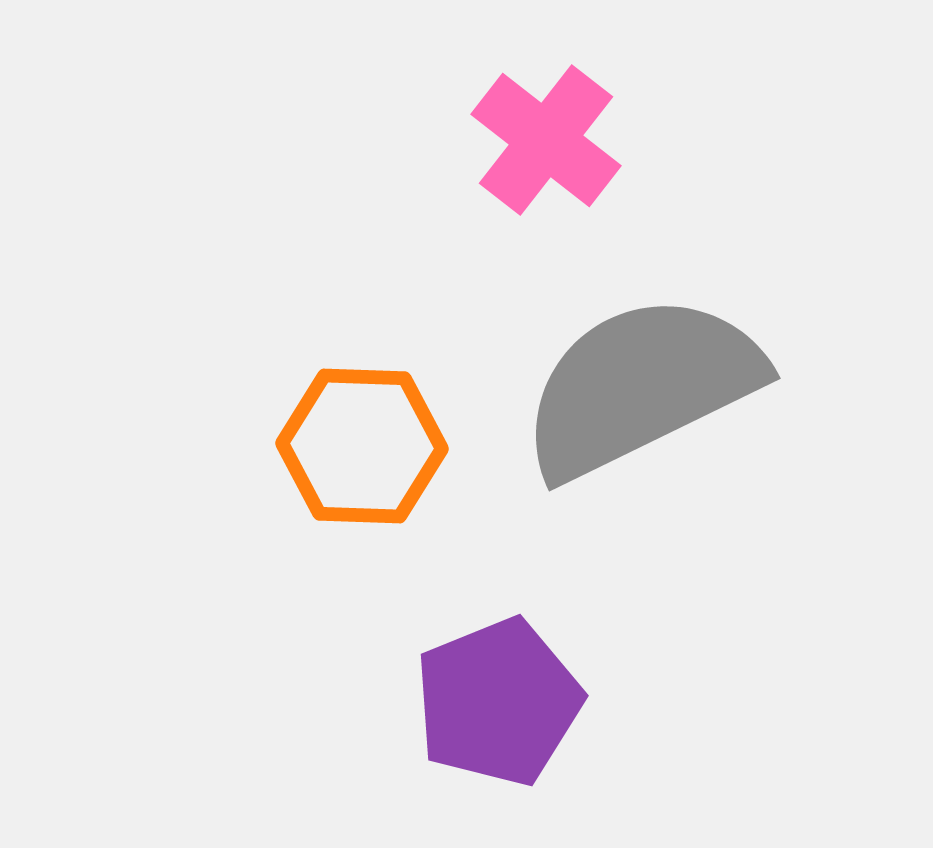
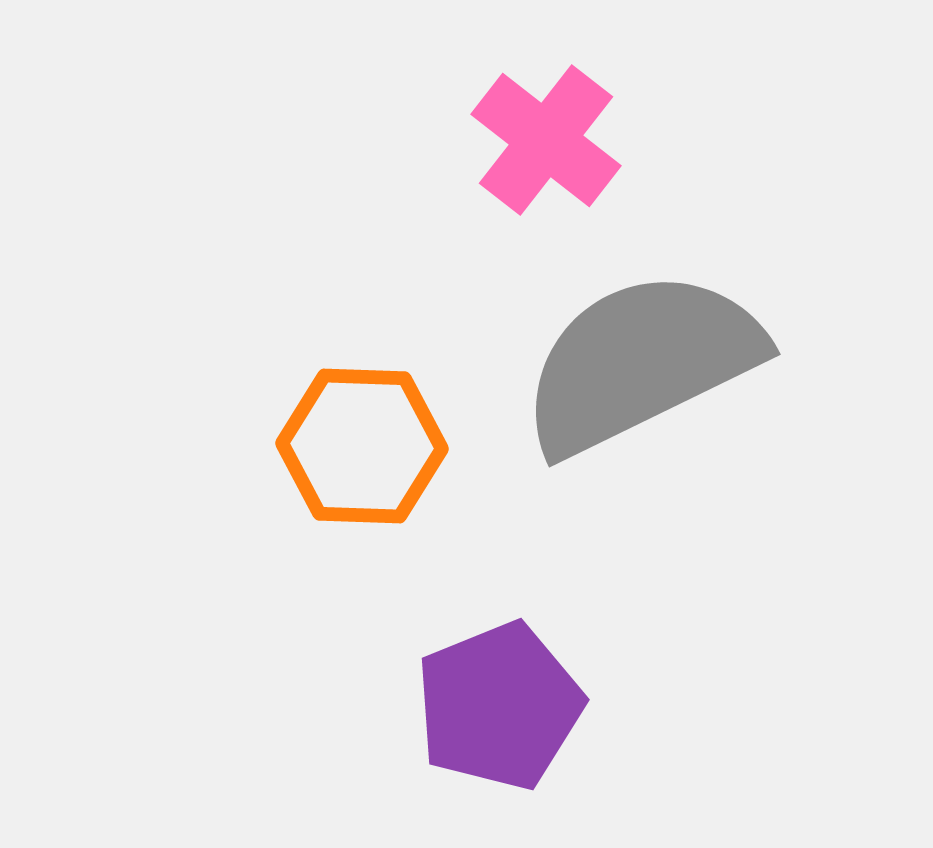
gray semicircle: moved 24 px up
purple pentagon: moved 1 px right, 4 px down
